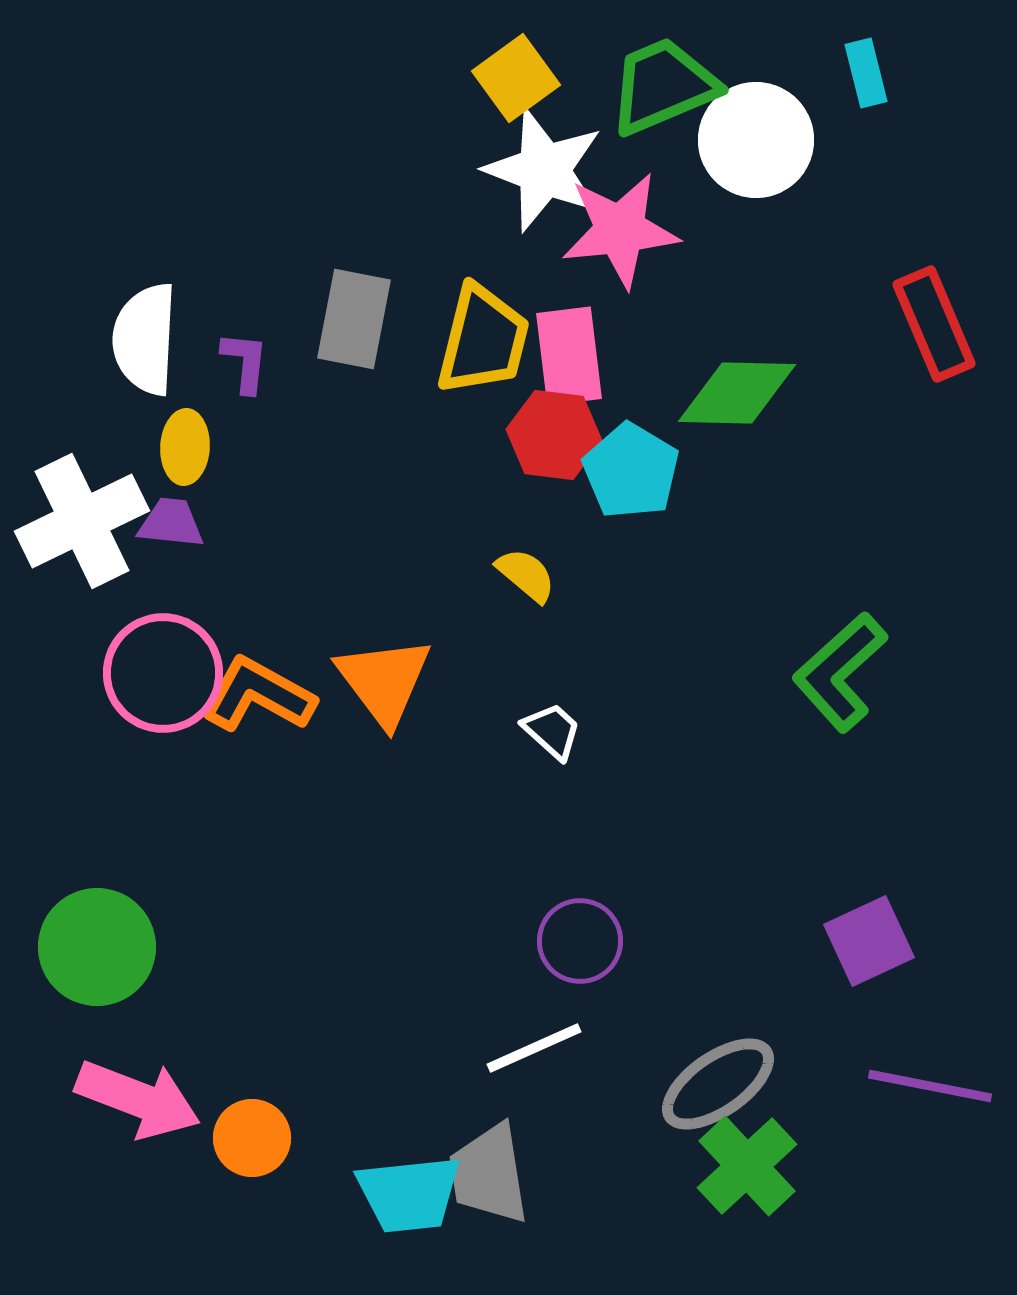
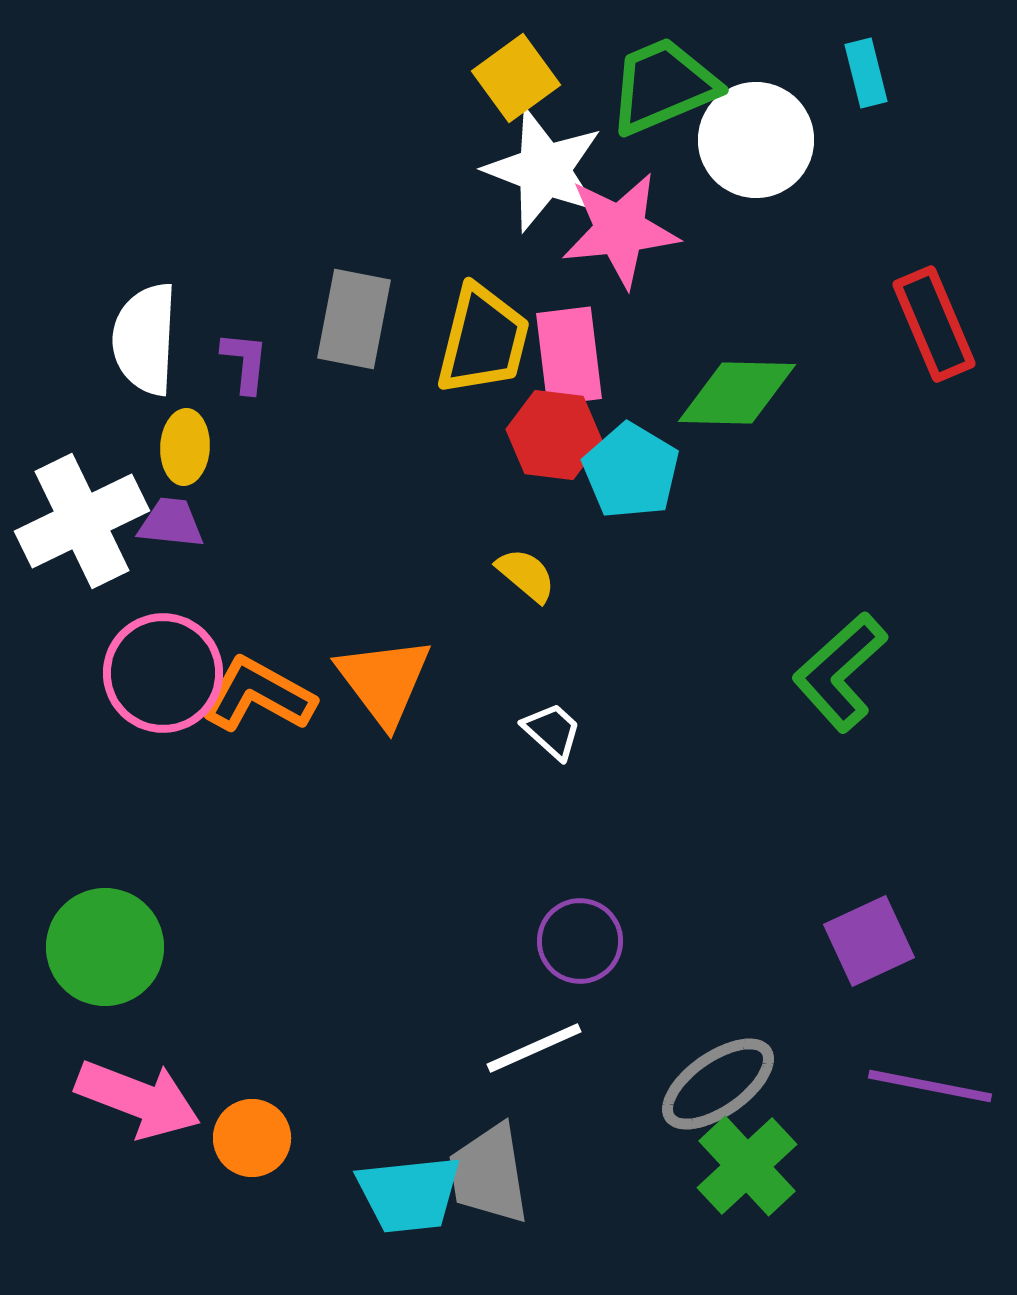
green circle: moved 8 px right
